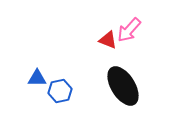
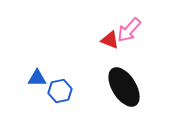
red triangle: moved 2 px right
black ellipse: moved 1 px right, 1 px down
